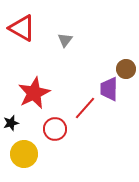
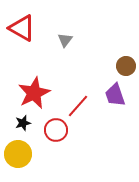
brown circle: moved 3 px up
purple trapezoid: moved 6 px right, 6 px down; rotated 20 degrees counterclockwise
red line: moved 7 px left, 2 px up
black star: moved 12 px right
red circle: moved 1 px right, 1 px down
yellow circle: moved 6 px left
